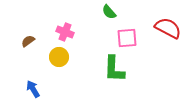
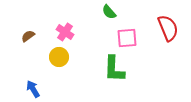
red semicircle: rotated 40 degrees clockwise
pink cross: rotated 12 degrees clockwise
brown semicircle: moved 5 px up
